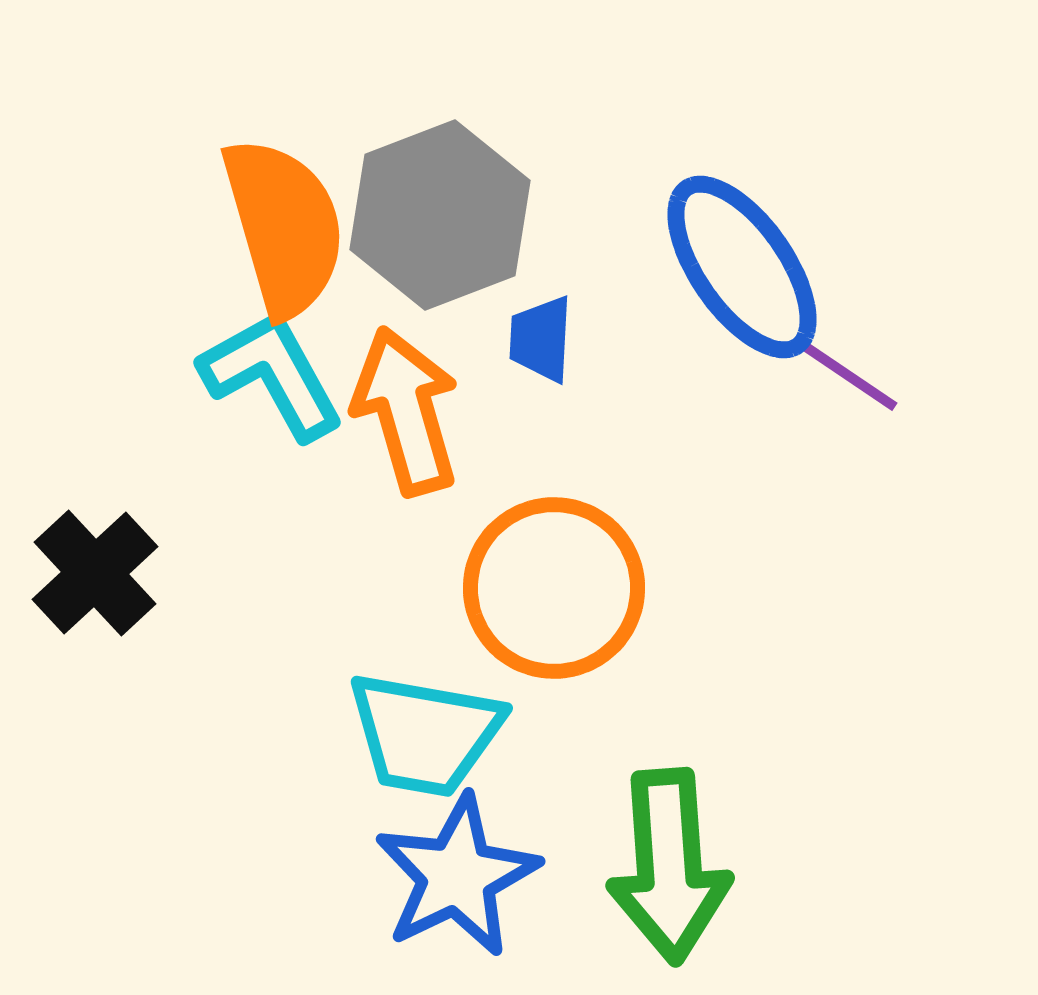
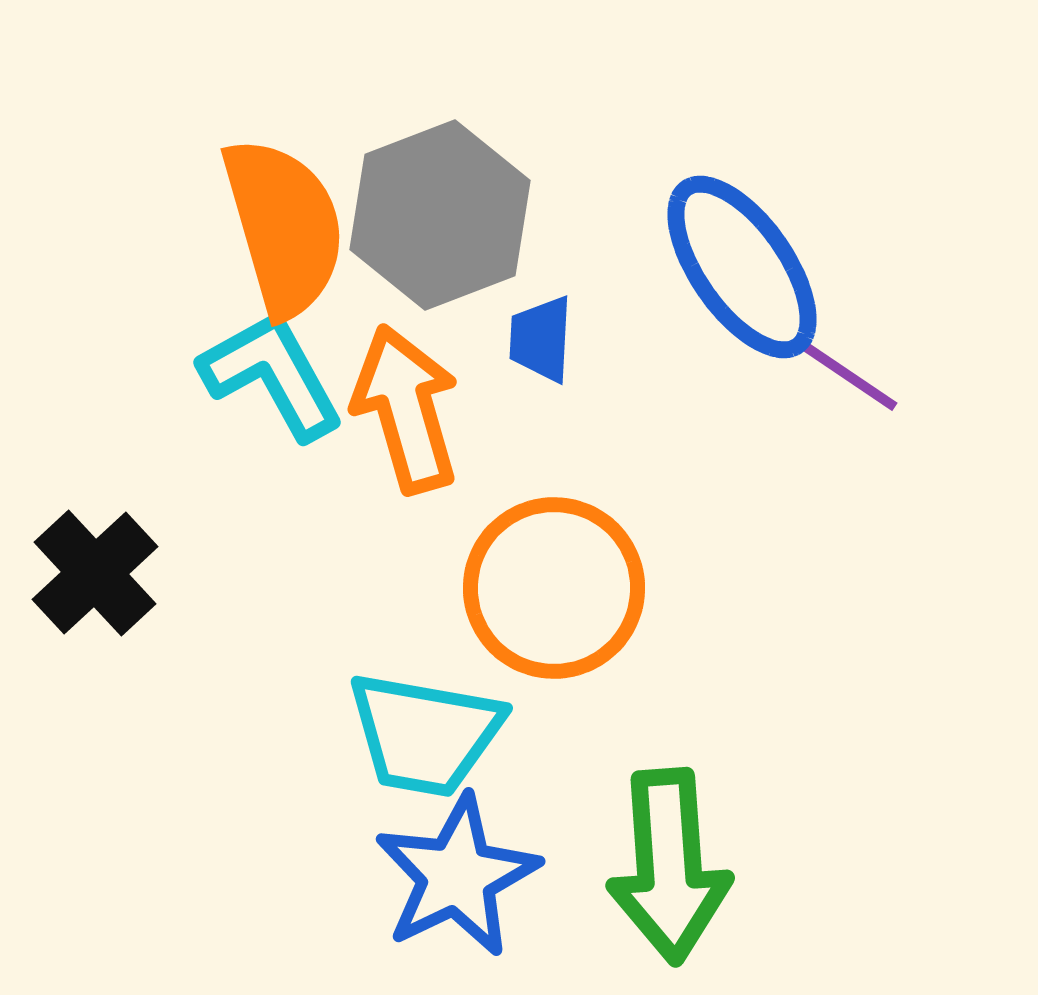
orange arrow: moved 2 px up
